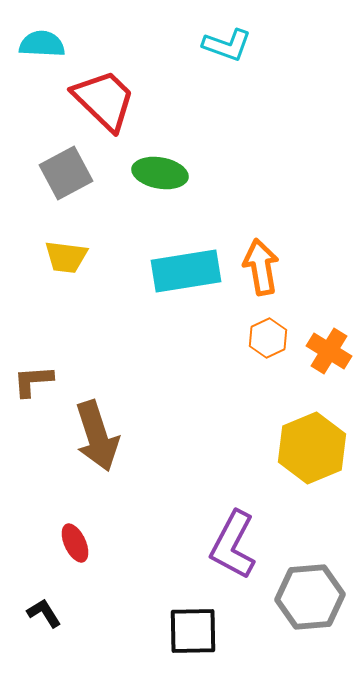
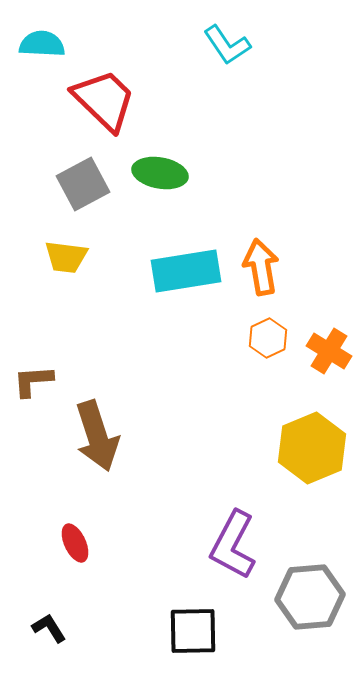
cyan L-shape: rotated 36 degrees clockwise
gray square: moved 17 px right, 11 px down
black L-shape: moved 5 px right, 15 px down
